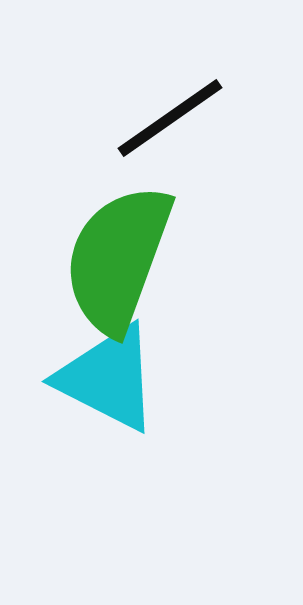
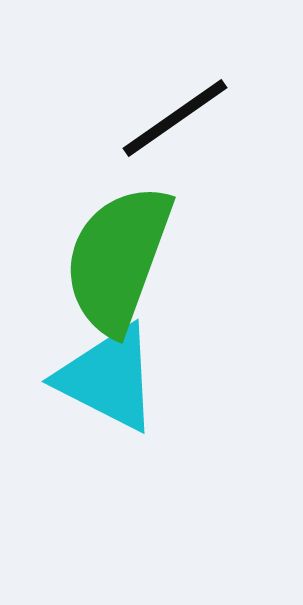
black line: moved 5 px right
